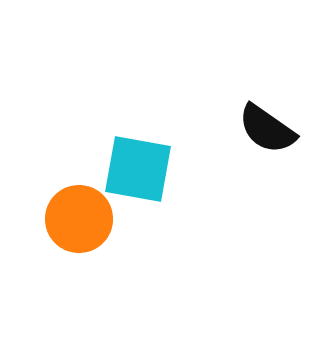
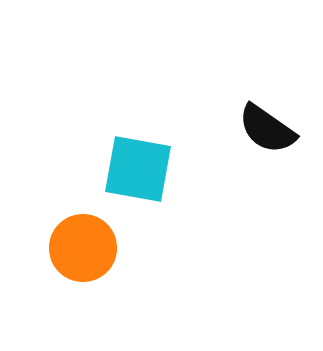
orange circle: moved 4 px right, 29 px down
